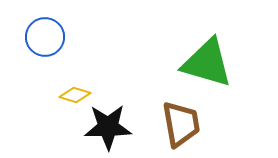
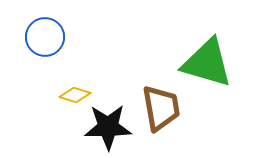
brown trapezoid: moved 20 px left, 16 px up
